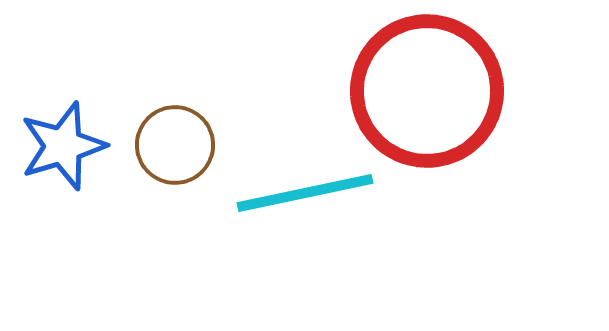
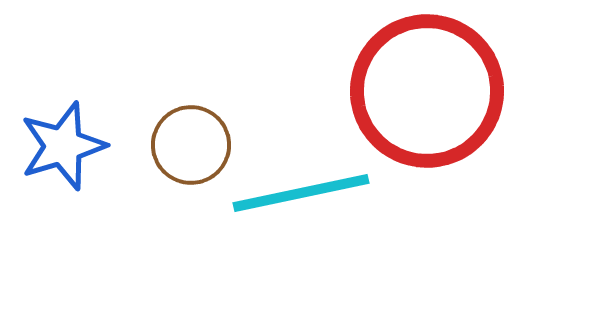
brown circle: moved 16 px right
cyan line: moved 4 px left
